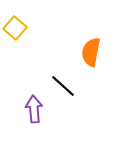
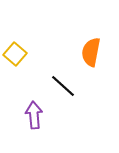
yellow square: moved 26 px down
purple arrow: moved 6 px down
